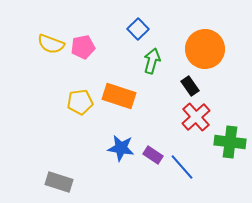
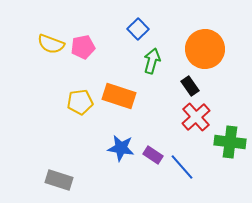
gray rectangle: moved 2 px up
